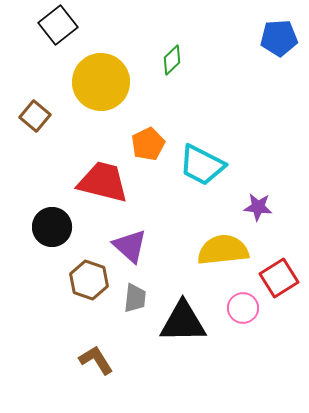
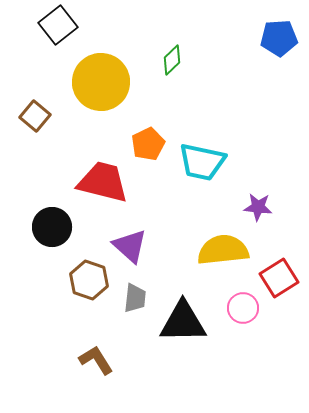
cyan trapezoid: moved 3 px up; rotated 15 degrees counterclockwise
